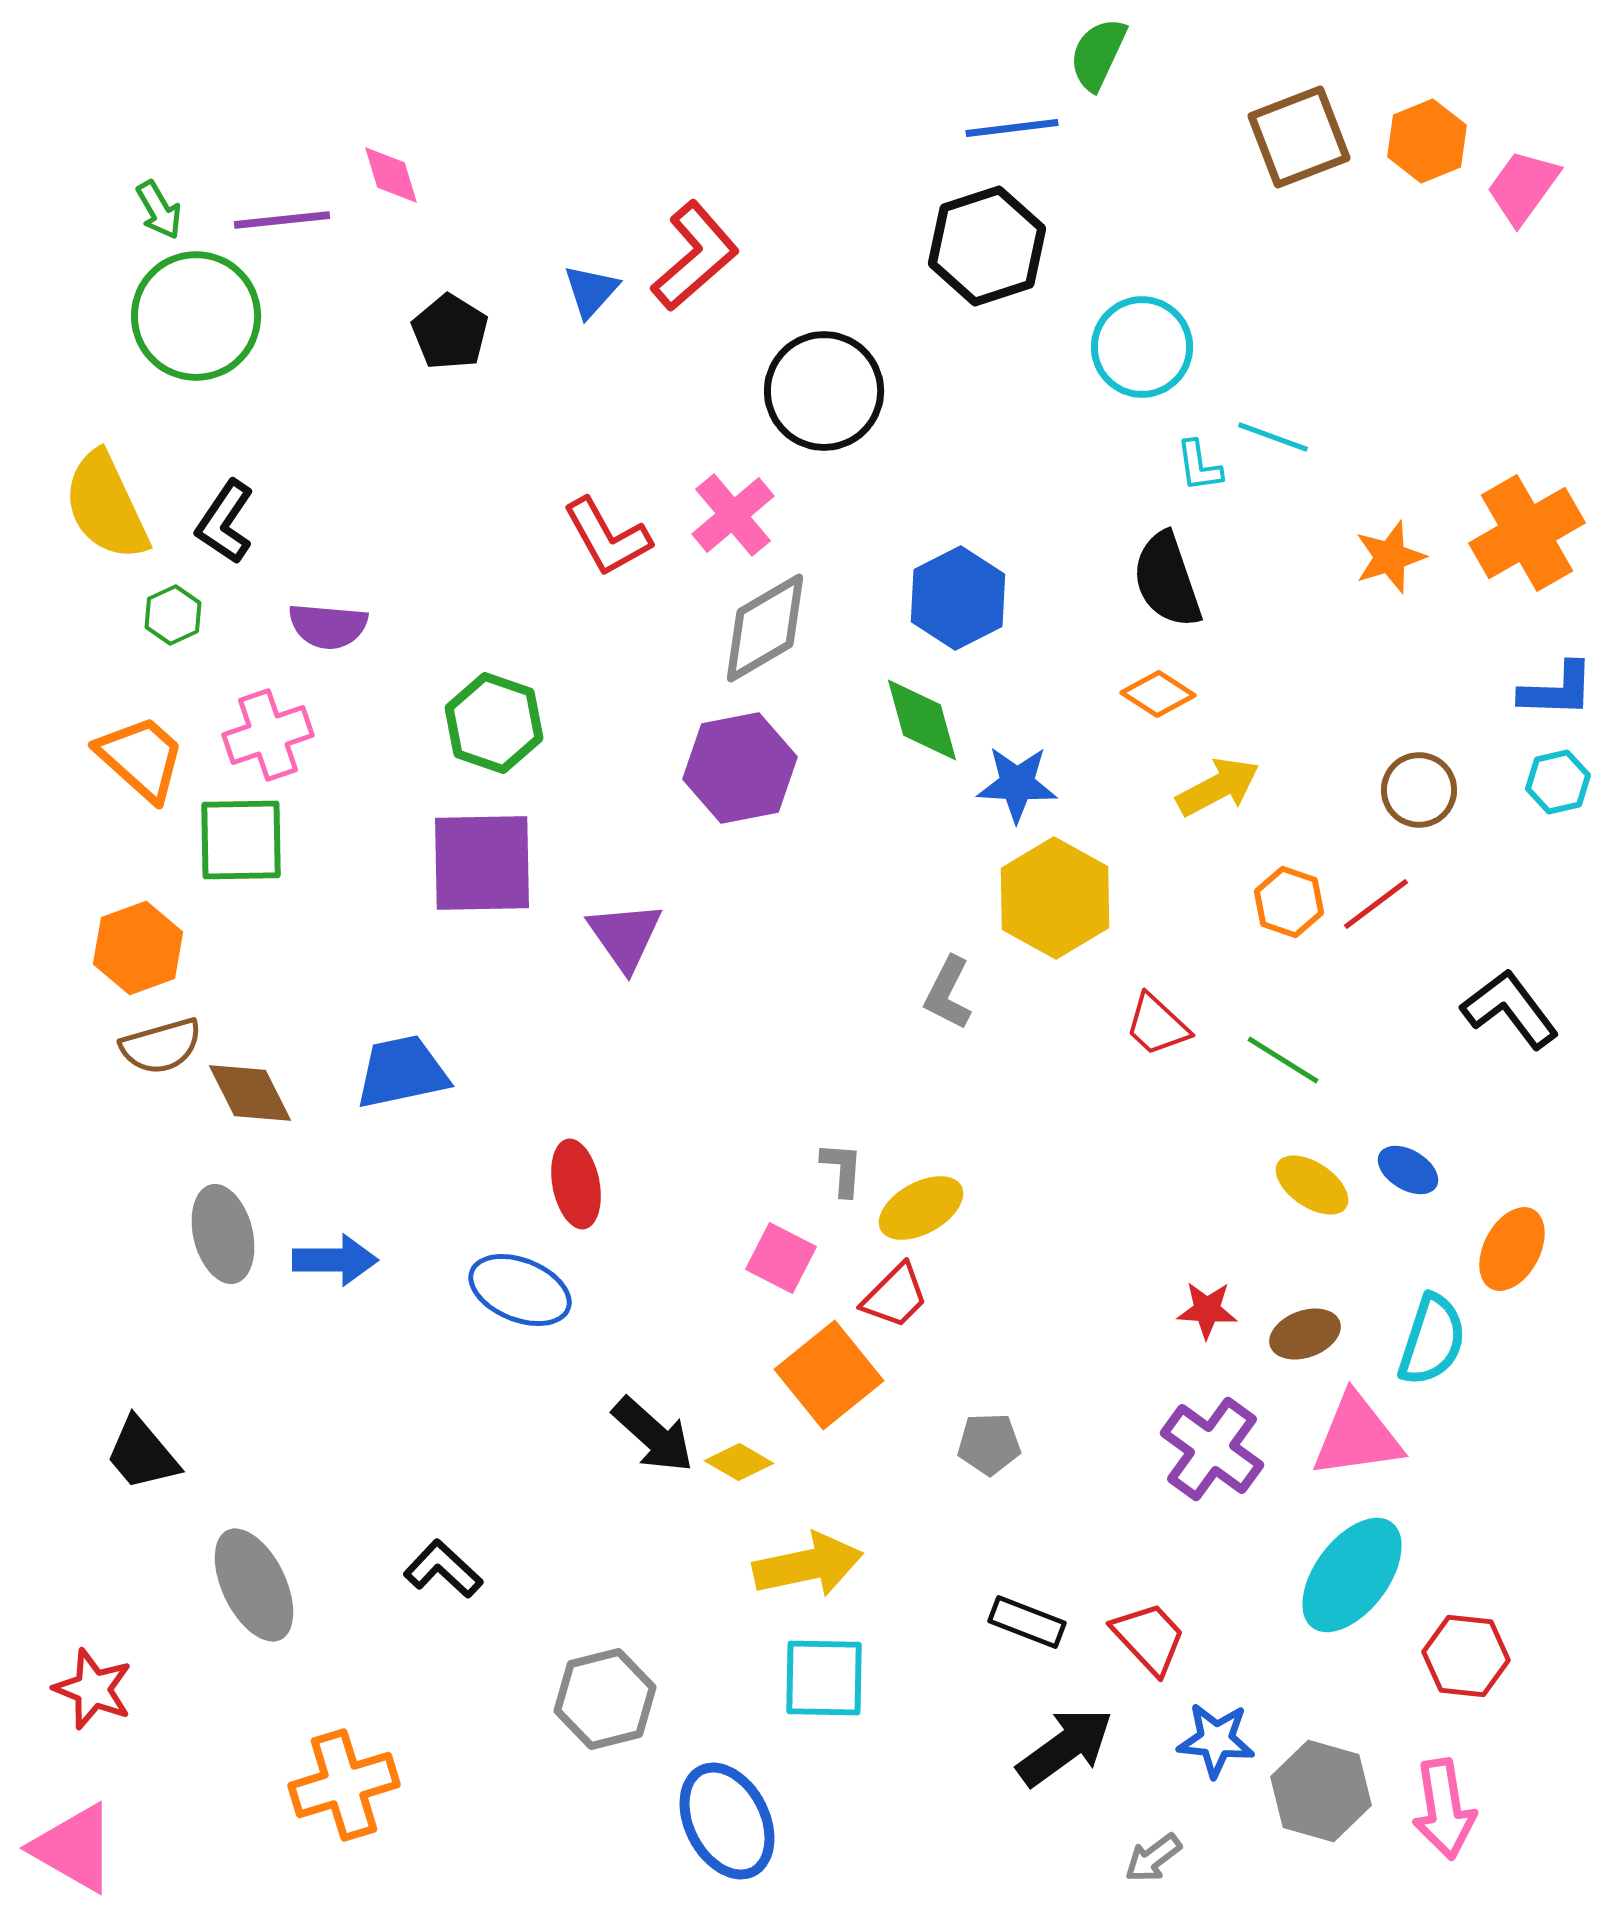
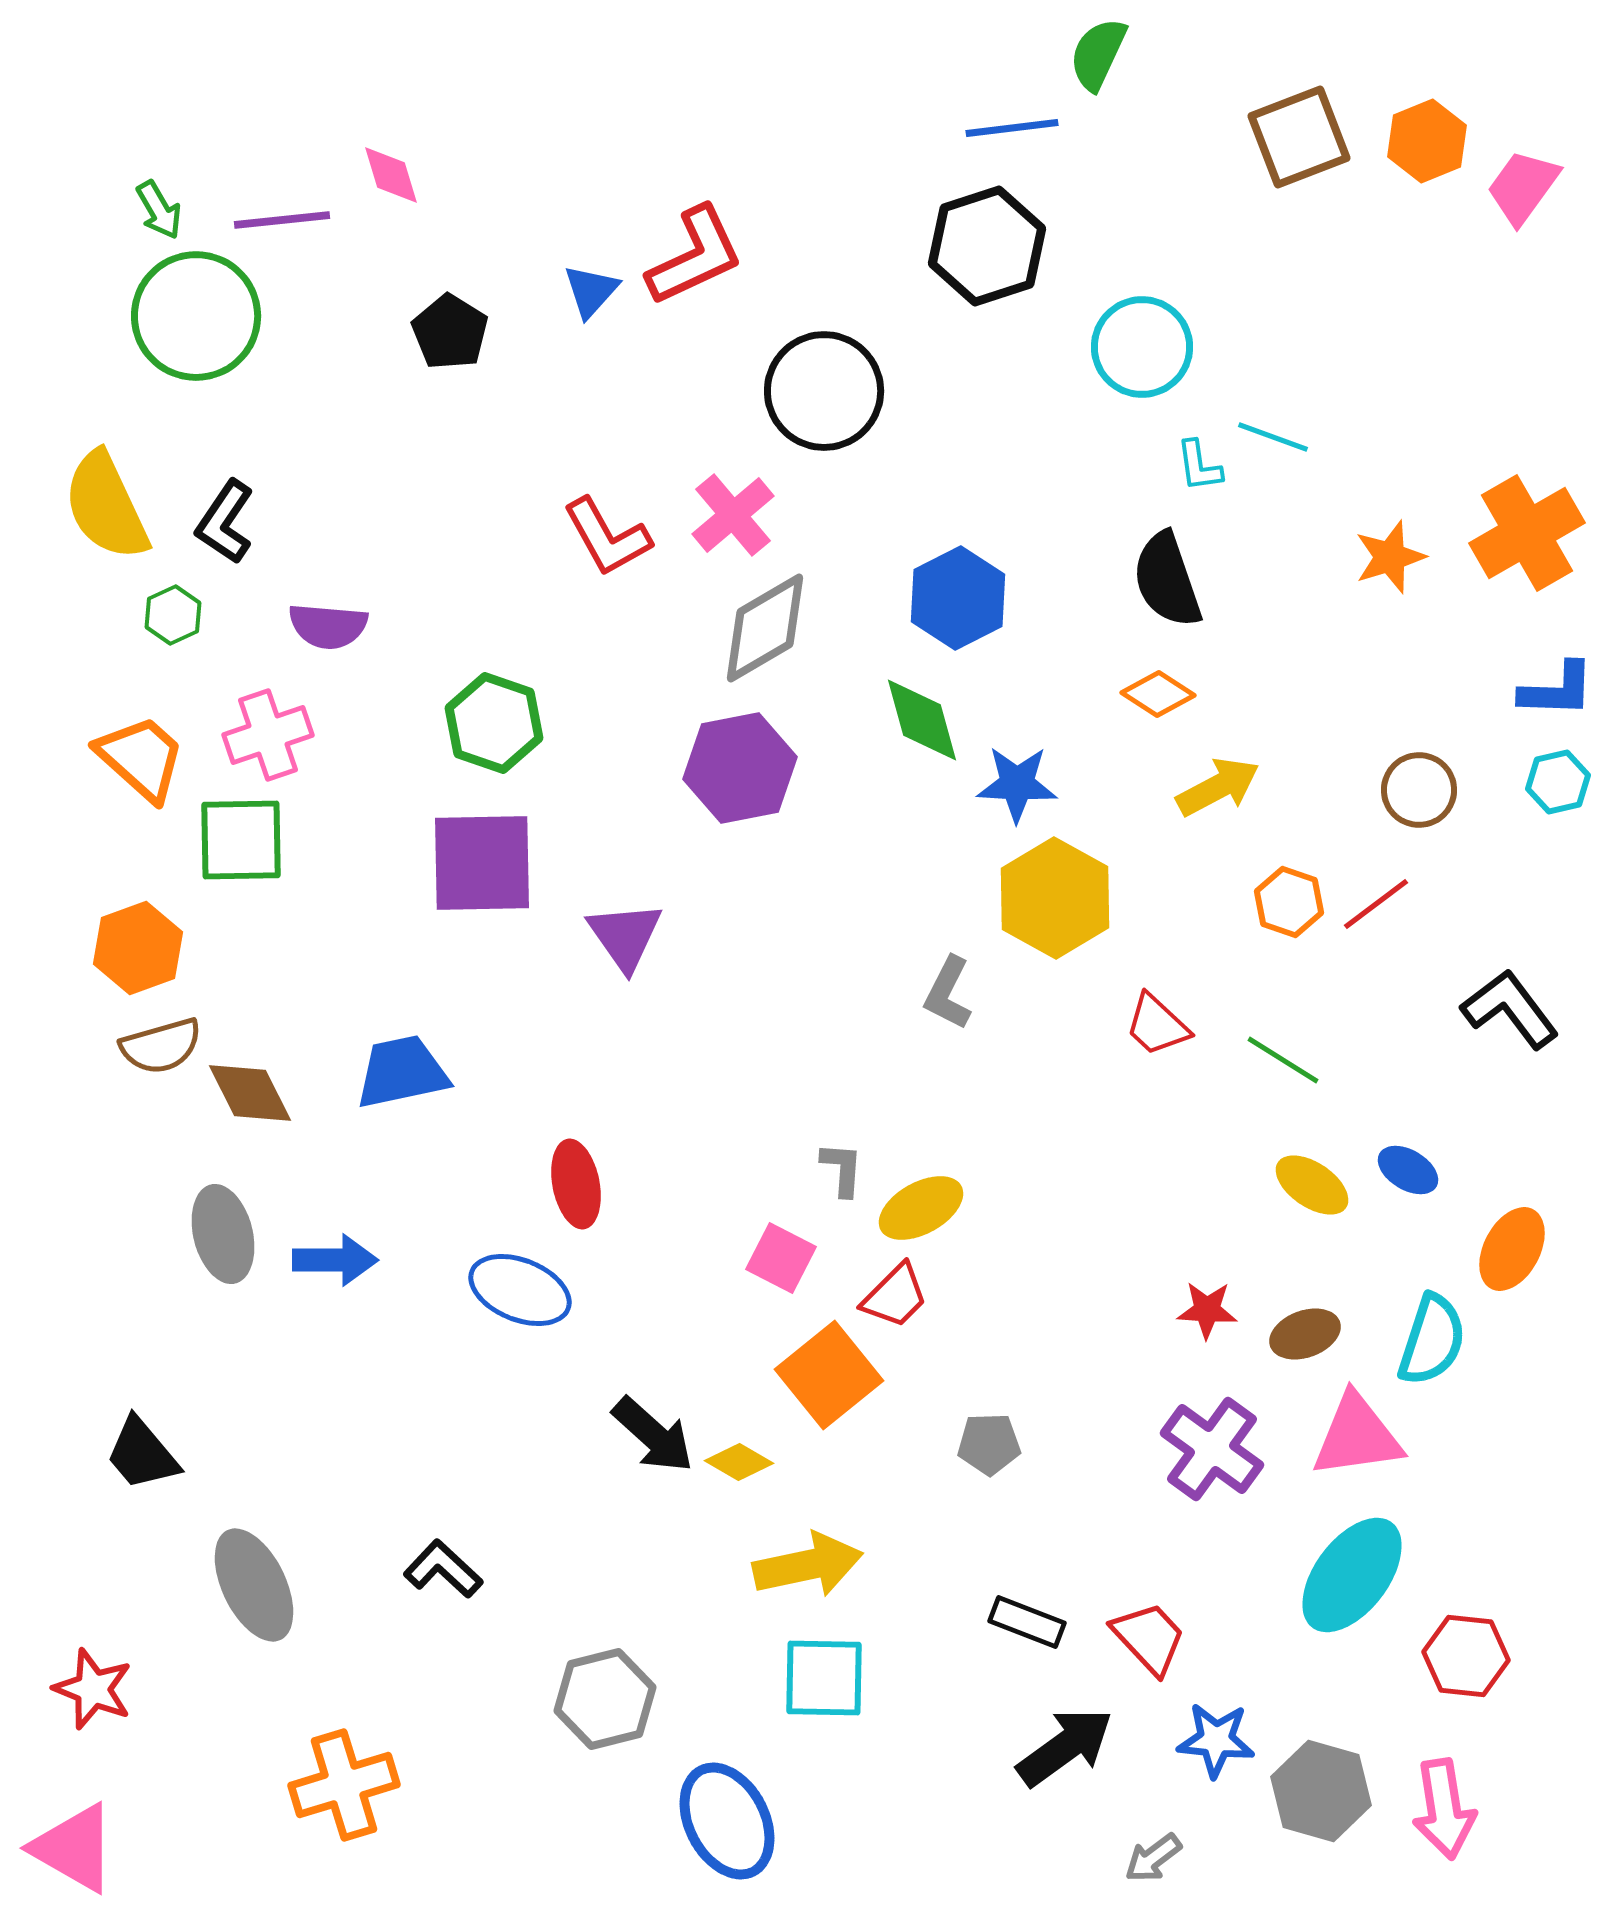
red L-shape at (695, 256): rotated 16 degrees clockwise
